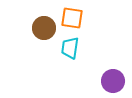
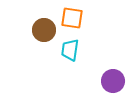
brown circle: moved 2 px down
cyan trapezoid: moved 2 px down
